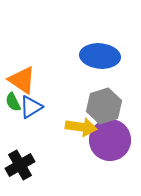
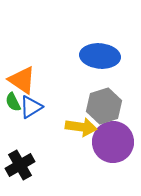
purple circle: moved 3 px right, 2 px down
